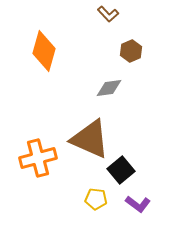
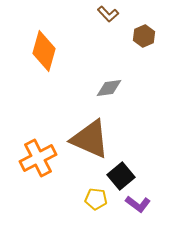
brown hexagon: moved 13 px right, 15 px up
orange cross: rotated 12 degrees counterclockwise
black square: moved 6 px down
